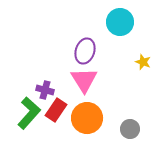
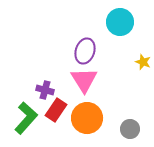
green L-shape: moved 3 px left, 5 px down
